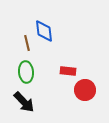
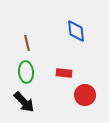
blue diamond: moved 32 px right
red rectangle: moved 4 px left, 2 px down
red circle: moved 5 px down
